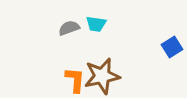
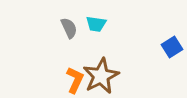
gray semicircle: rotated 85 degrees clockwise
brown star: moved 1 px left; rotated 15 degrees counterclockwise
orange L-shape: rotated 20 degrees clockwise
